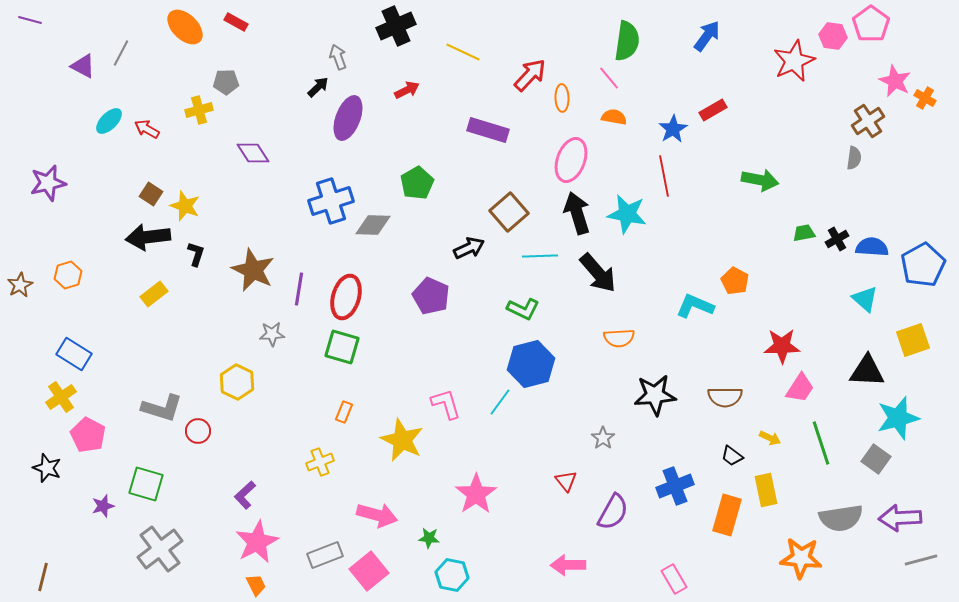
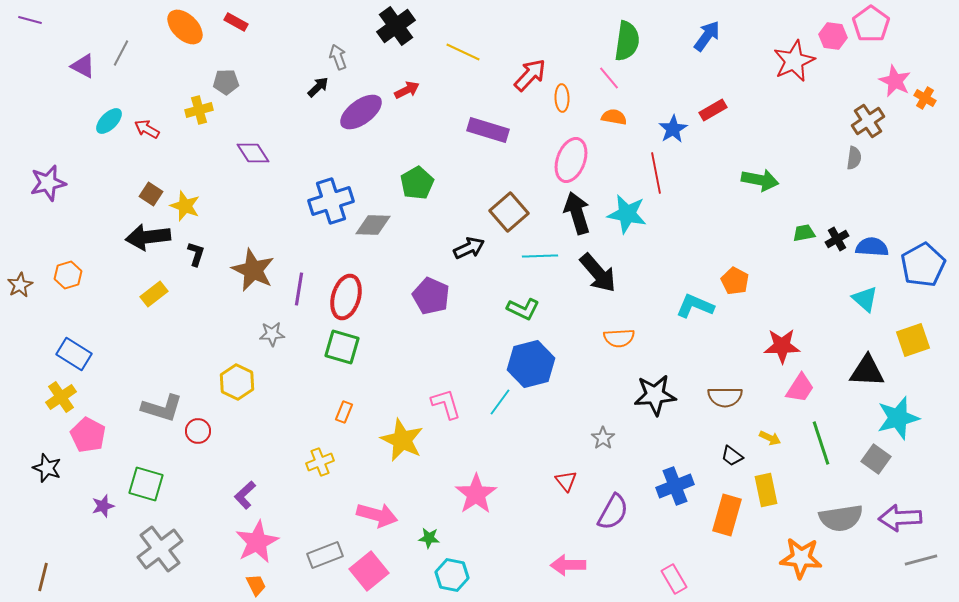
black cross at (396, 26): rotated 12 degrees counterclockwise
purple ellipse at (348, 118): moved 13 px right, 6 px up; rotated 33 degrees clockwise
red line at (664, 176): moved 8 px left, 3 px up
